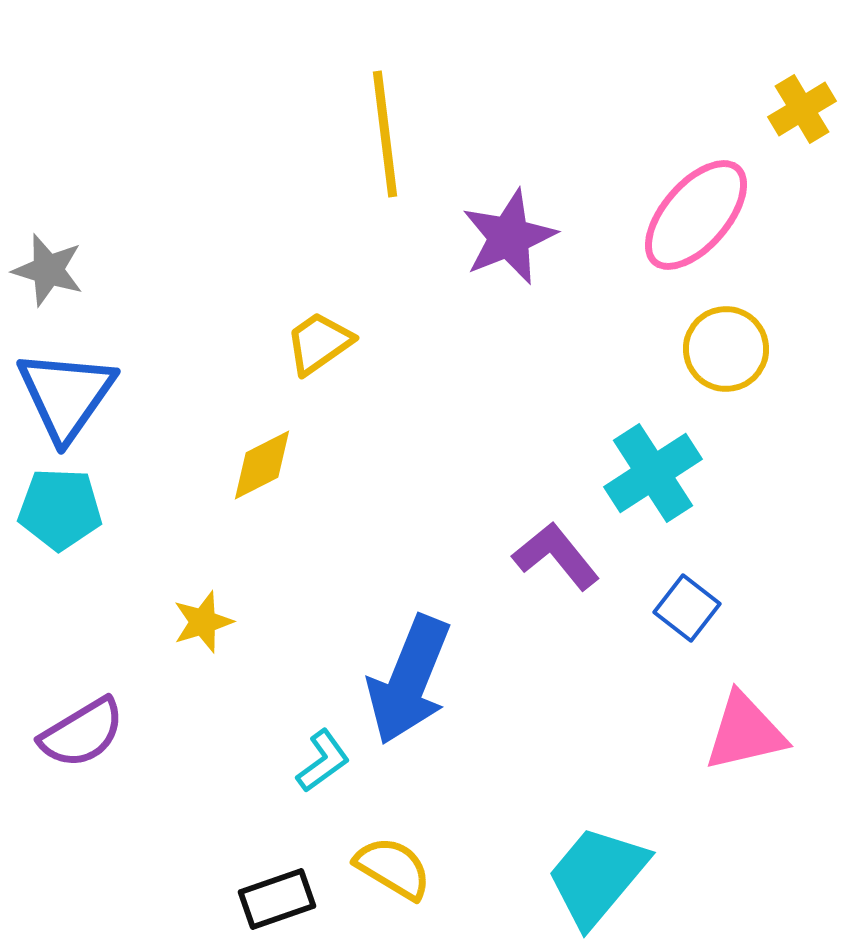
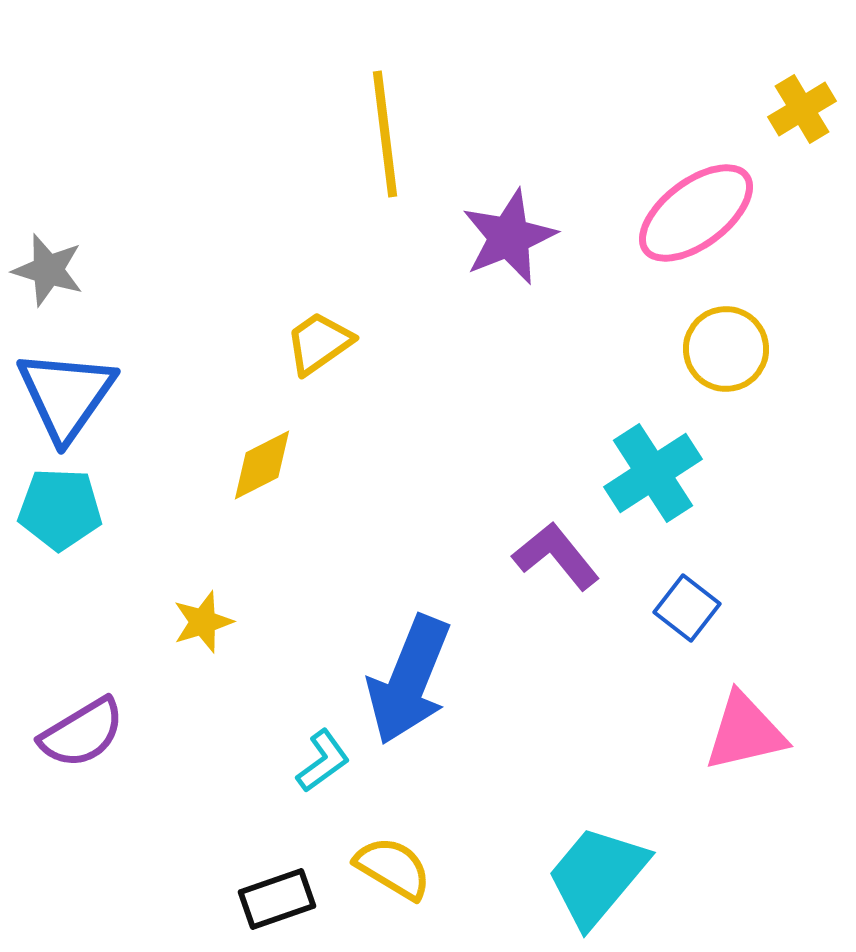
pink ellipse: moved 2 px up; rotated 12 degrees clockwise
